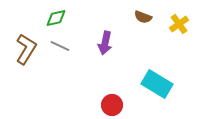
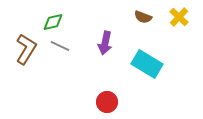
green diamond: moved 3 px left, 4 px down
yellow cross: moved 7 px up; rotated 12 degrees counterclockwise
cyan rectangle: moved 10 px left, 20 px up
red circle: moved 5 px left, 3 px up
